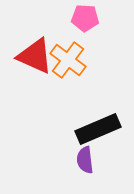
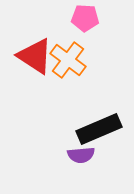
red triangle: rotated 9 degrees clockwise
black rectangle: moved 1 px right
purple semicircle: moved 4 px left, 5 px up; rotated 88 degrees counterclockwise
